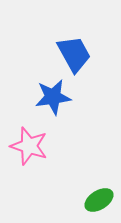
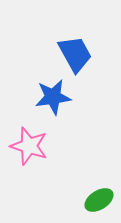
blue trapezoid: moved 1 px right
